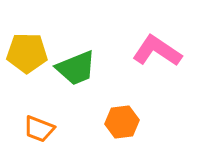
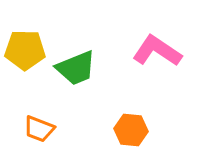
yellow pentagon: moved 2 px left, 3 px up
orange hexagon: moved 9 px right, 8 px down; rotated 12 degrees clockwise
